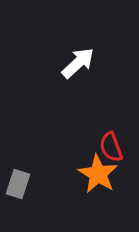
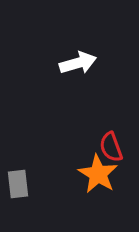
white arrow: rotated 27 degrees clockwise
gray rectangle: rotated 24 degrees counterclockwise
